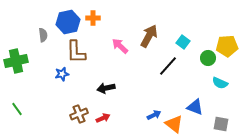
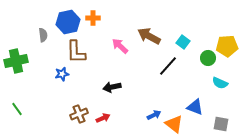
brown arrow: rotated 90 degrees counterclockwise
black arrow: moved 6 px right, 1 px up
